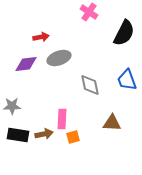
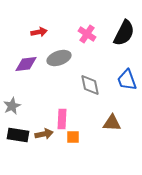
pink cross: moved 2 px left, 22 px down
red arrow: moved 2 px left, 5 px up
gray star: rotated 24 degrees counterclockwise
orange square: rotated 16 degrees clockwise
